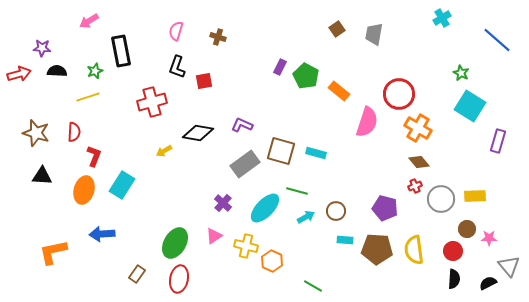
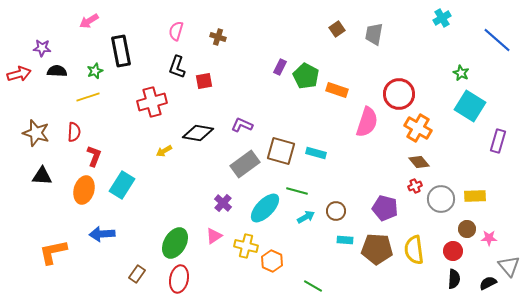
orange rectangle at (339, 91): moved 2 px left, 1 px up; rotated 20 degrees counterclockwise
